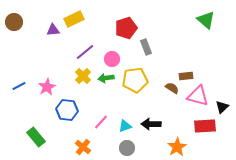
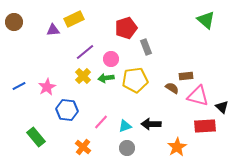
pink circle: moved 1 px left
black triangle: rotated 32 degrees counterclockwise
